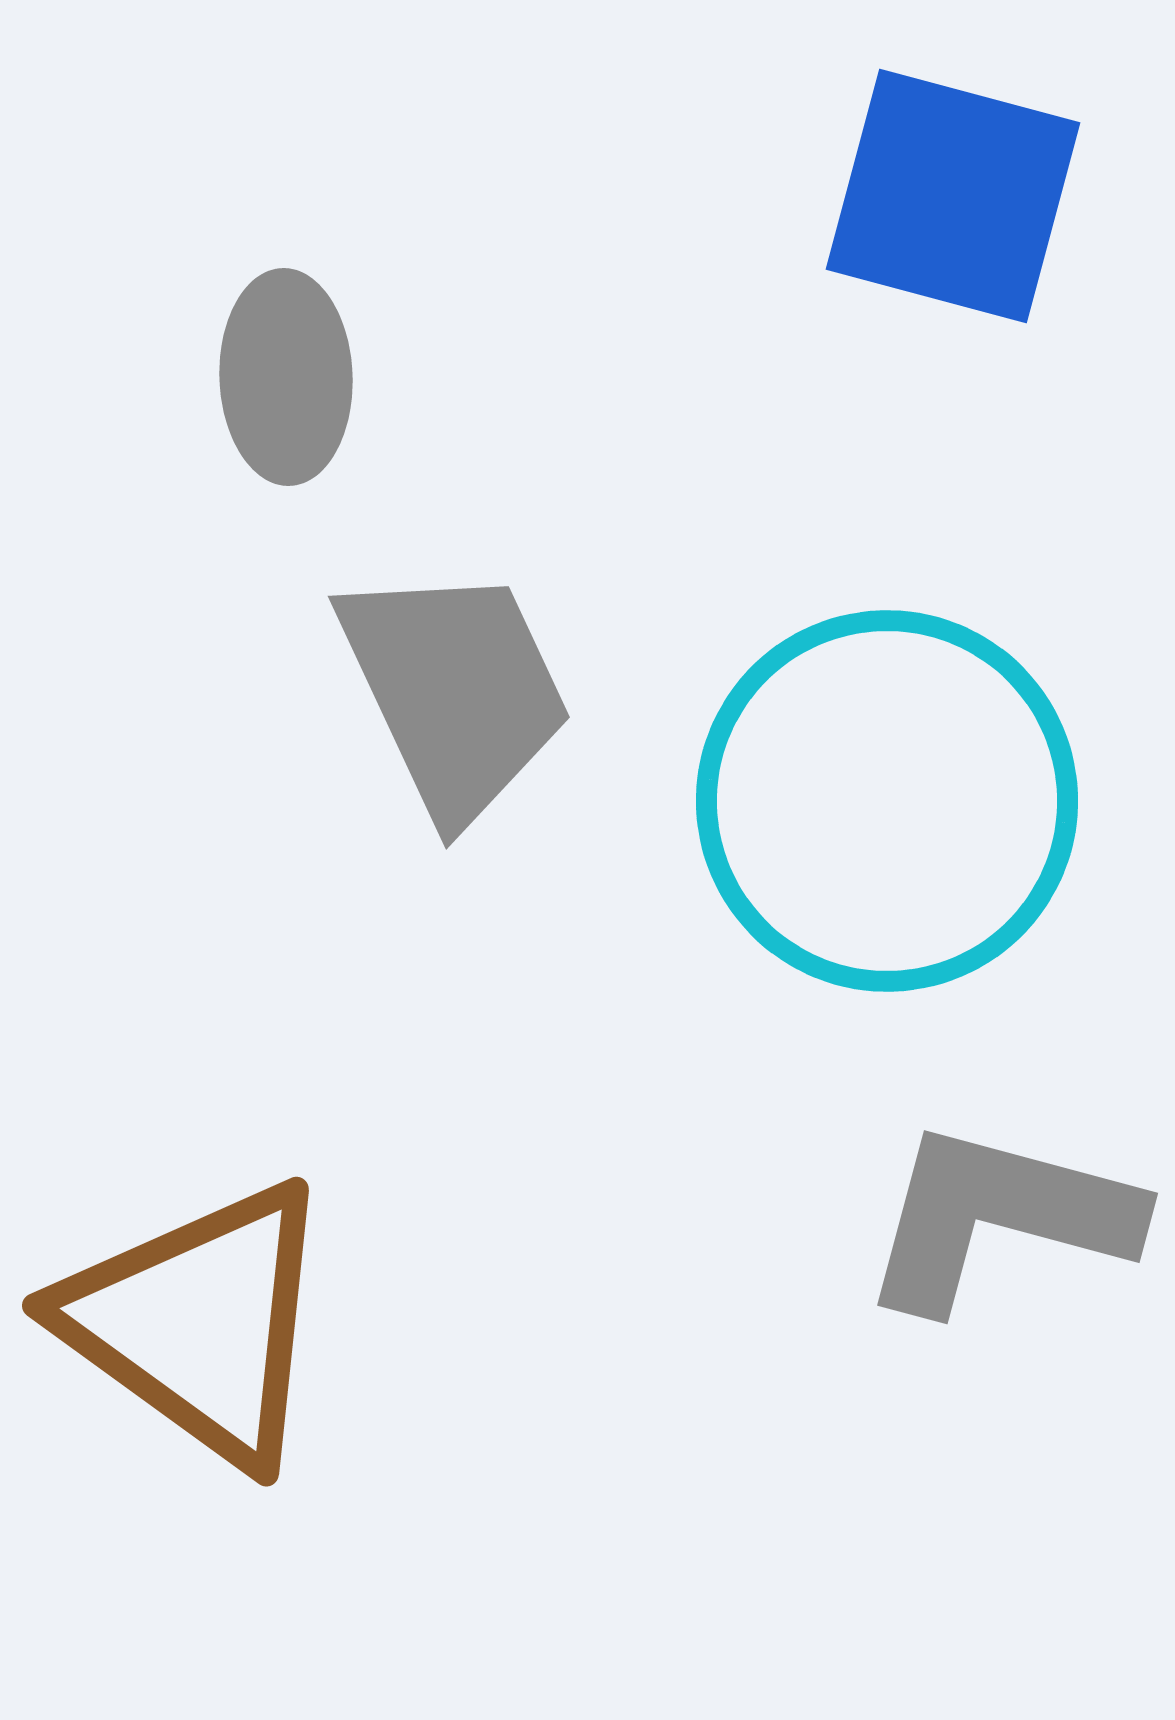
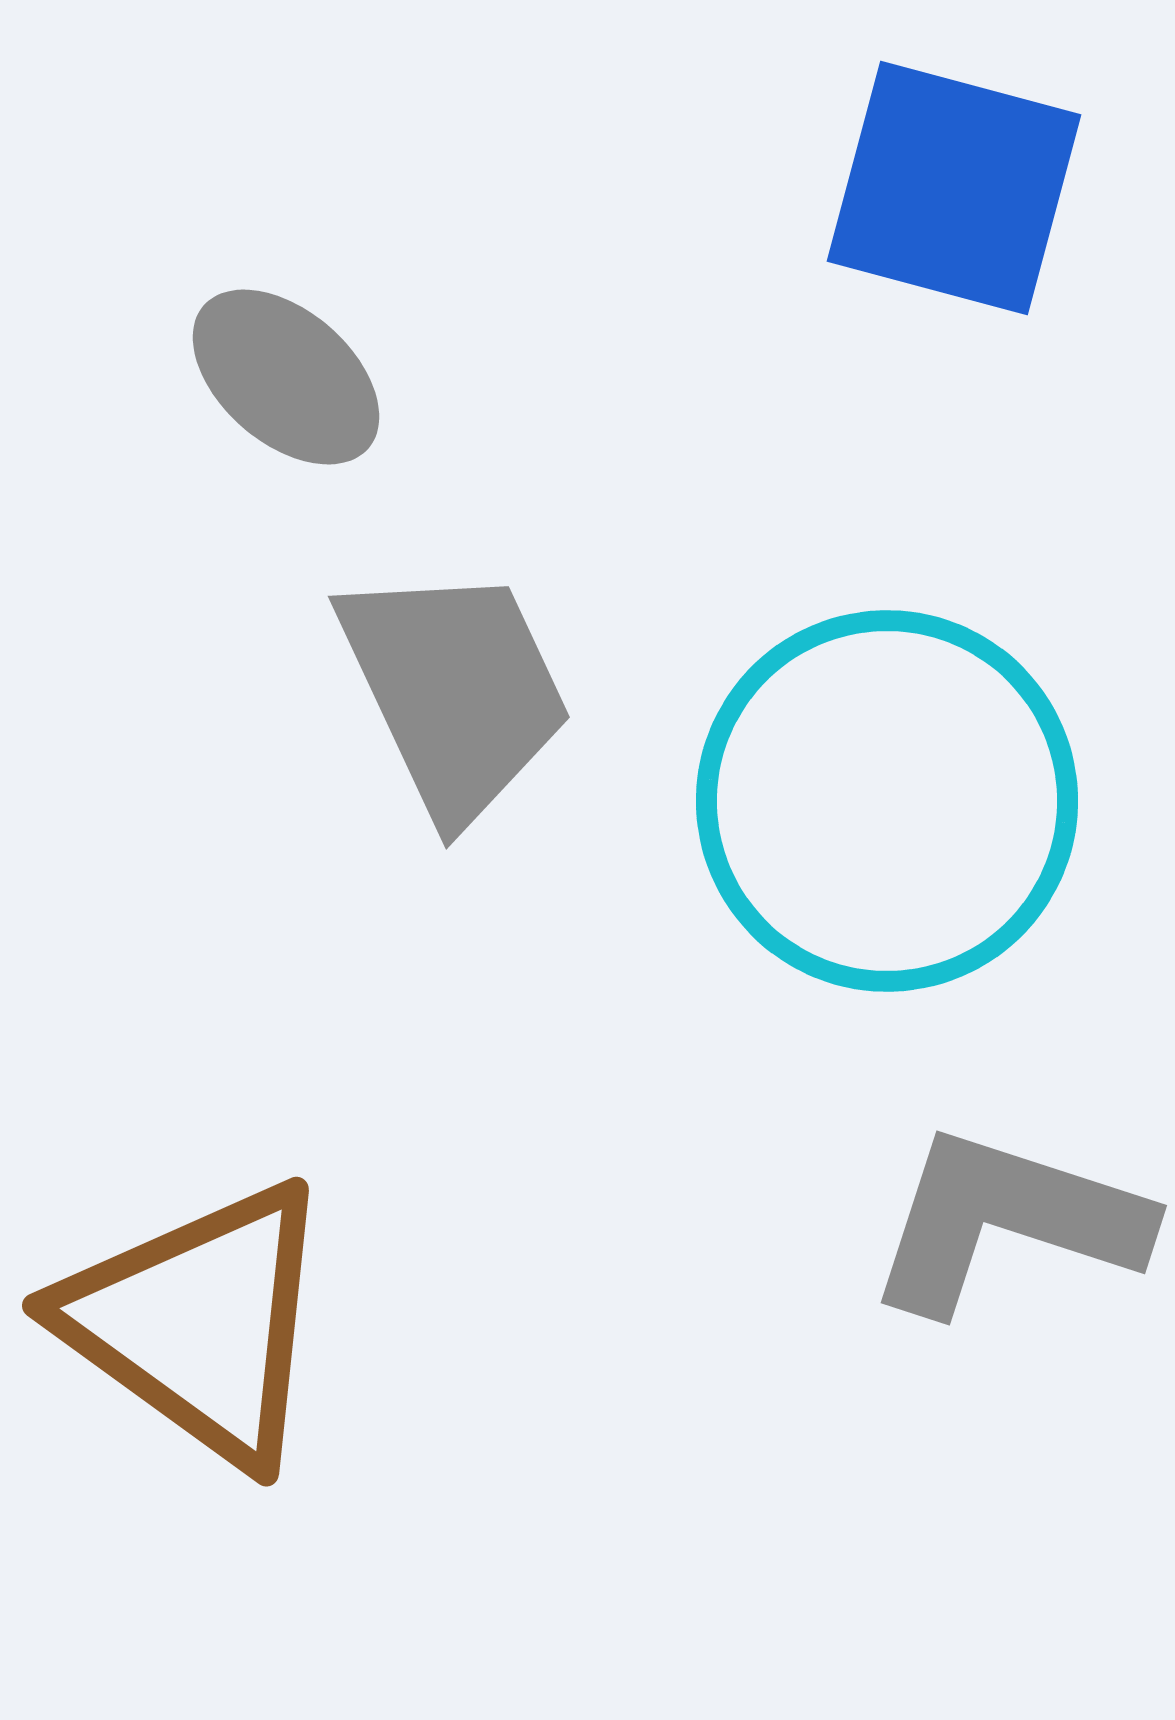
blue square: moved 1 px right, 8 px up
gray ellipse: rotated 47 degrees counterclockwise
gray L-shape: moved 8 px right, 4 px down; rotated 3 degrees clockwise
